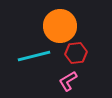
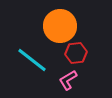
cyan line: moved 2 px left, 4 px down; rotated 52 degrees clockwise
pink L-shape: moved 1 px up
